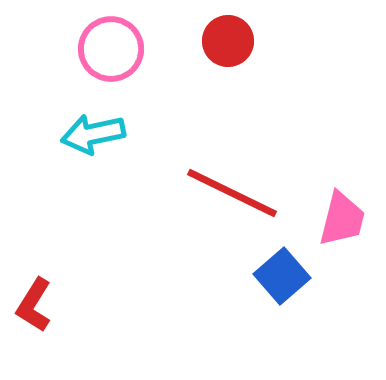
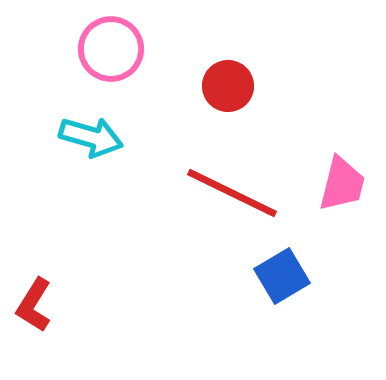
red circle: moved 45 px down
cyan arrow: moved 2 px left, 3 px down; rotated 152 degrees counterclockwise
pink trapezoid: moved 35 px up
blue square: rotated 10 degrees clockwise
